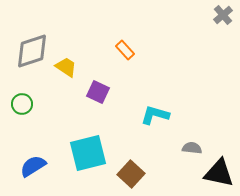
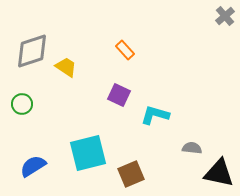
gray cross: moved 2 px right, 1 px down
purple square: moved 21 px right, 3 px down
brown square: rotated 24 degrees clockwise
